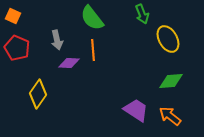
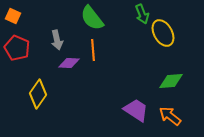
yellow ellipse: moved 5 px left, 6 px up
